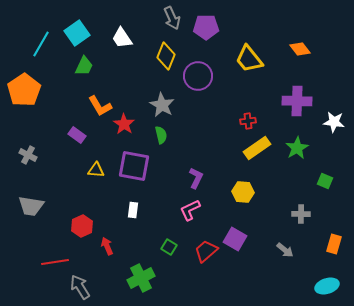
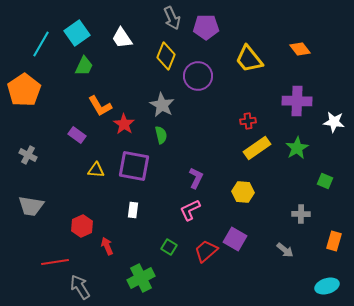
orange rectangle at (334, 244): moved 3 px up
